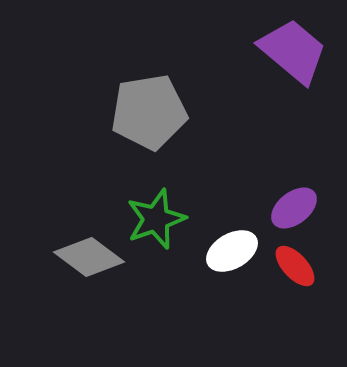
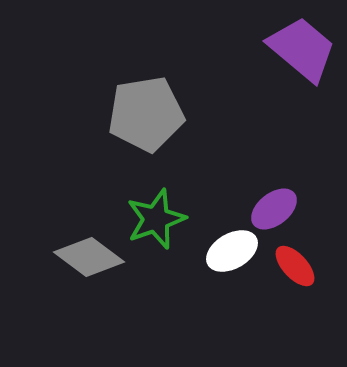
purple trapezoid: moved 9 px right, 2 px up
gray pentagon: moved 3 px left, 2 px down
purple ellipse: moved 20 px left, 1 px down
